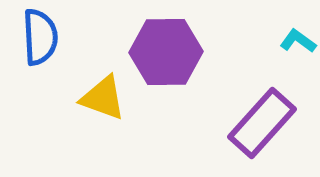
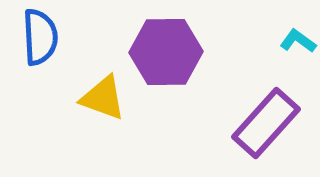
purple rectangle: moved 4 px right
